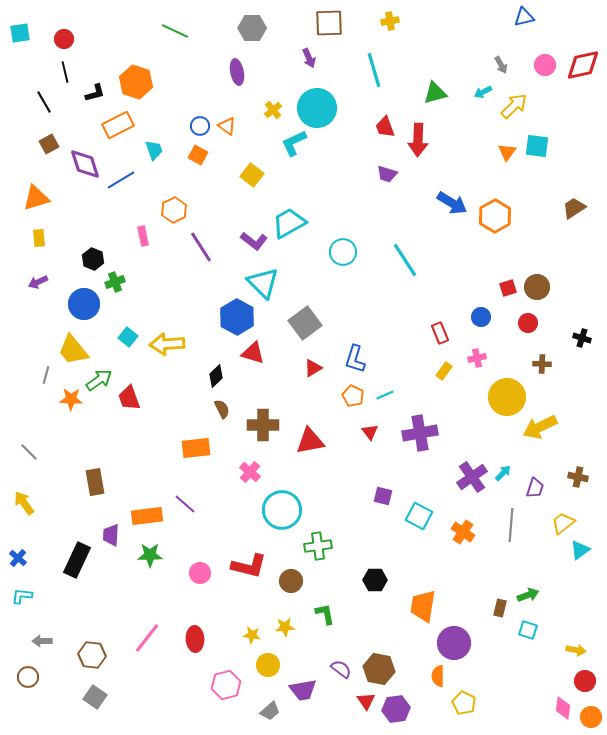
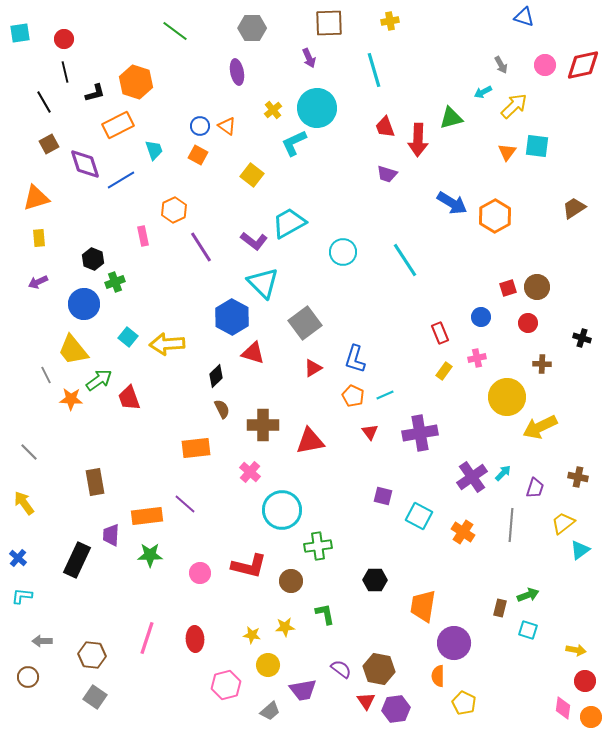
blue triangle at (524, 17): rotated 30 degrees clockwise
green line at (175, 31): rotated 12 degrees clockwise
green triangle at (435, 93): moved 16 px right, 25 px down
blue hexagon at (237, 317): moved 5 px left
gray line at (46, 375): rotated 42 degrees counterclockwise
pink line at (147, 638): rotated 20 degrees counterclockwise
